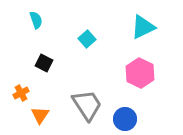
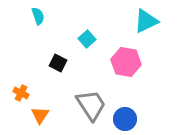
cyan semicircle: moved 2 px right, 4 px up
cyan triangle: moved 3 px right, 6 px up
black square: moved 14 px right
pink hexagon: moved 14 px left, 11 px up; rotated 16 degrees counterclockwise
orange cross: rotated 35 degrees counterclockwise
gray trapezoid: moved 4 px right
